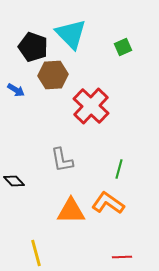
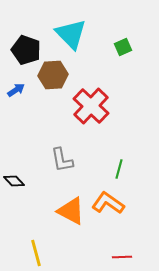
black pentagon: moved 7 px left, 3 px down
blue arrow: rotated 66 degrees counterclockwise
orange triangle: rotated 28 degrees clockwise
